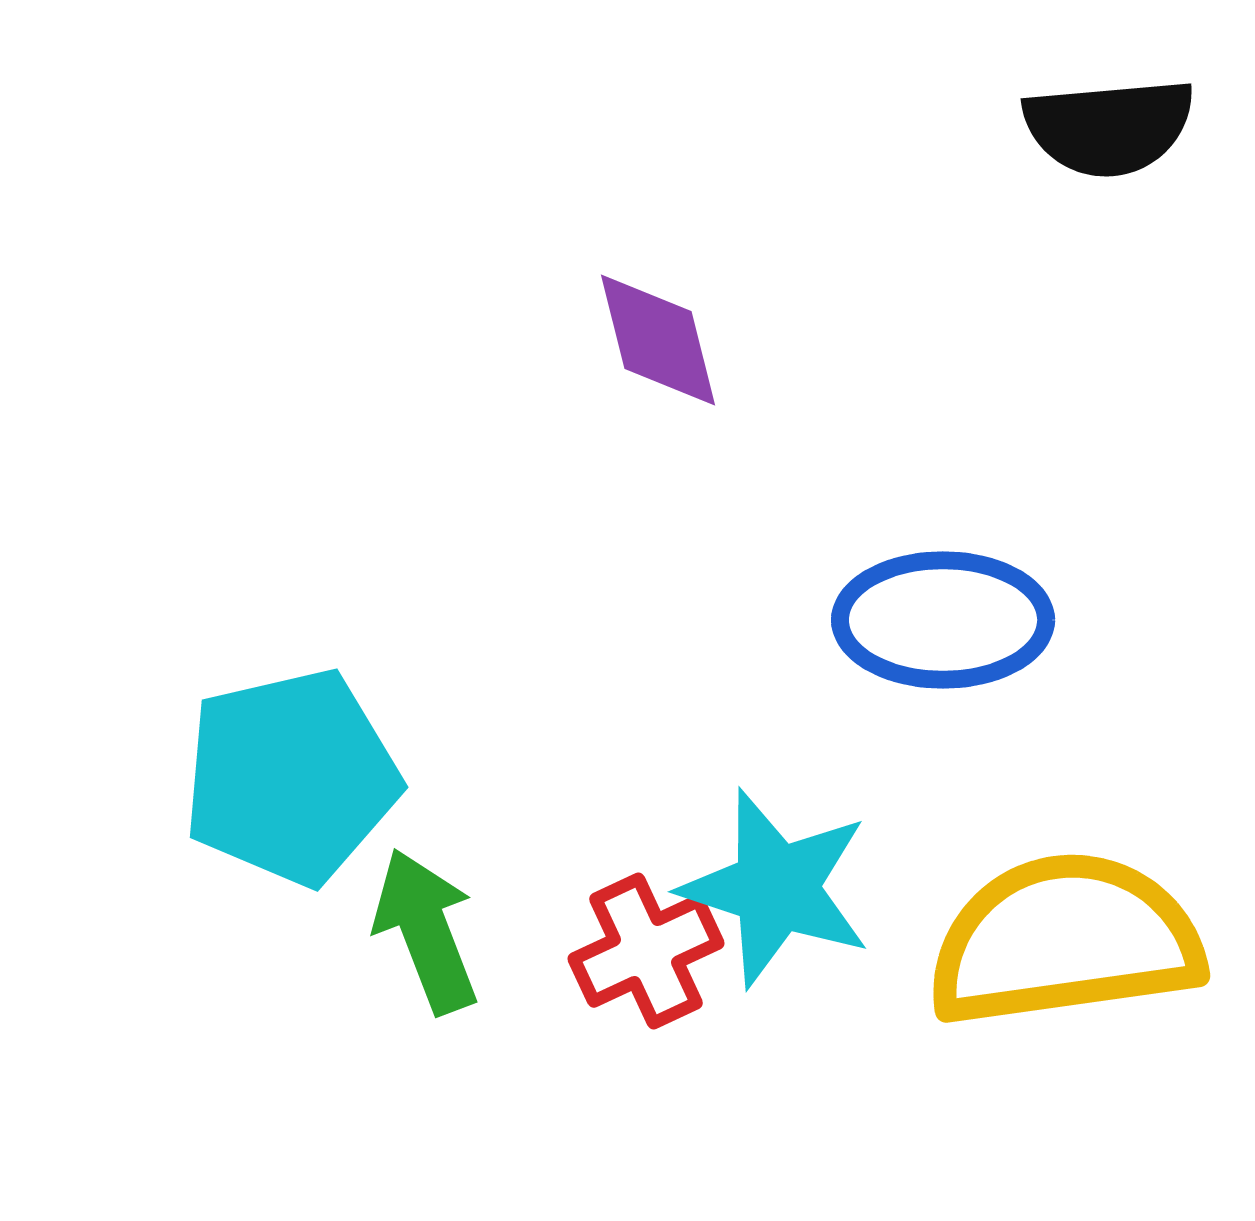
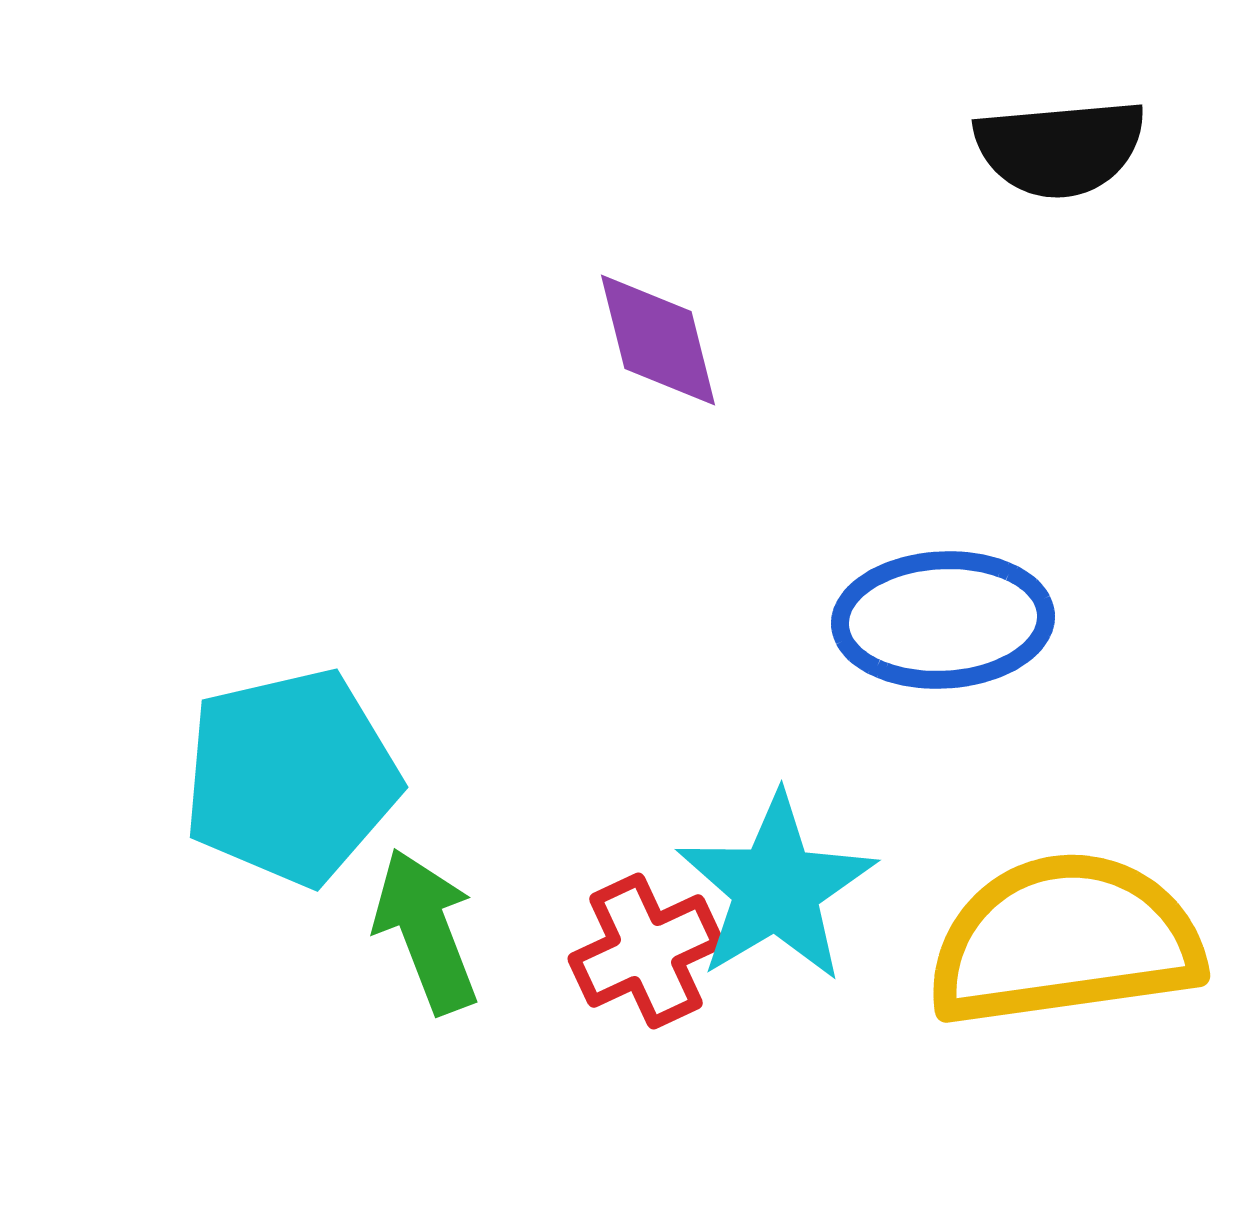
black semicircle: moved 49 px left, 21 px down
blue ellipse: rotated 3 degrees counterclockwise
cyan star: rotated 23 degrees clockwise
